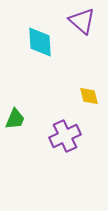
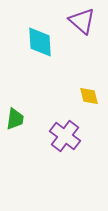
green trapezoid: rotated 15 degrees counterclockwise
purple cross: rotated 28 degrees counterclockwise
